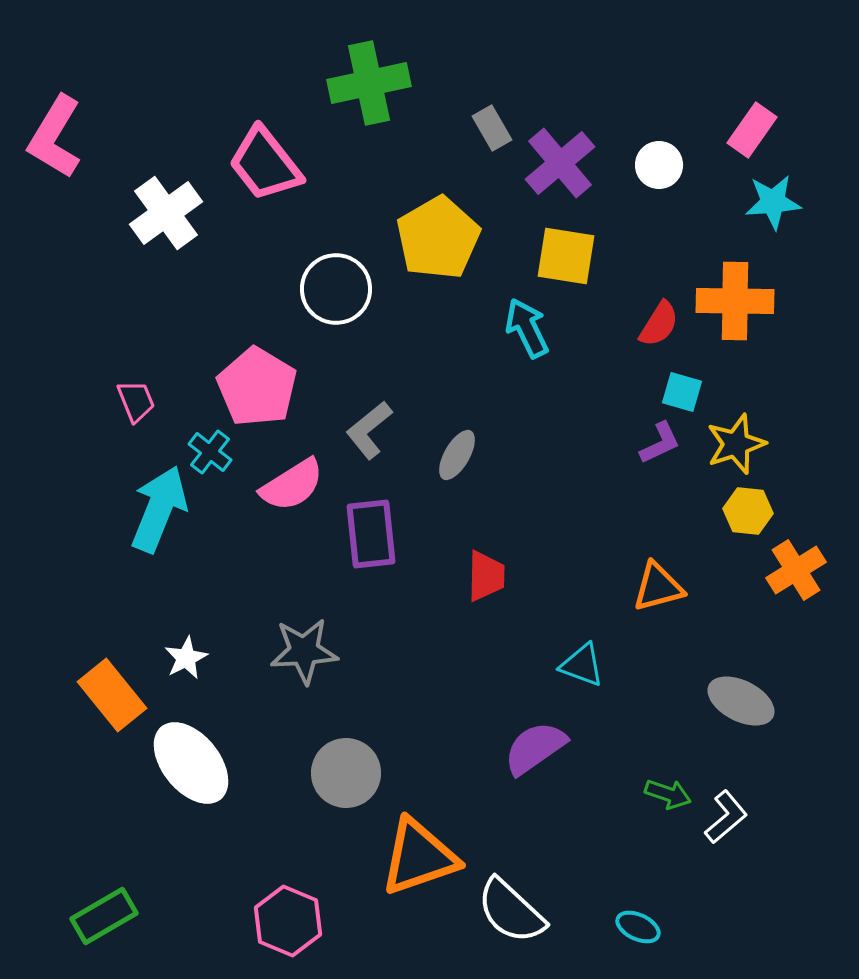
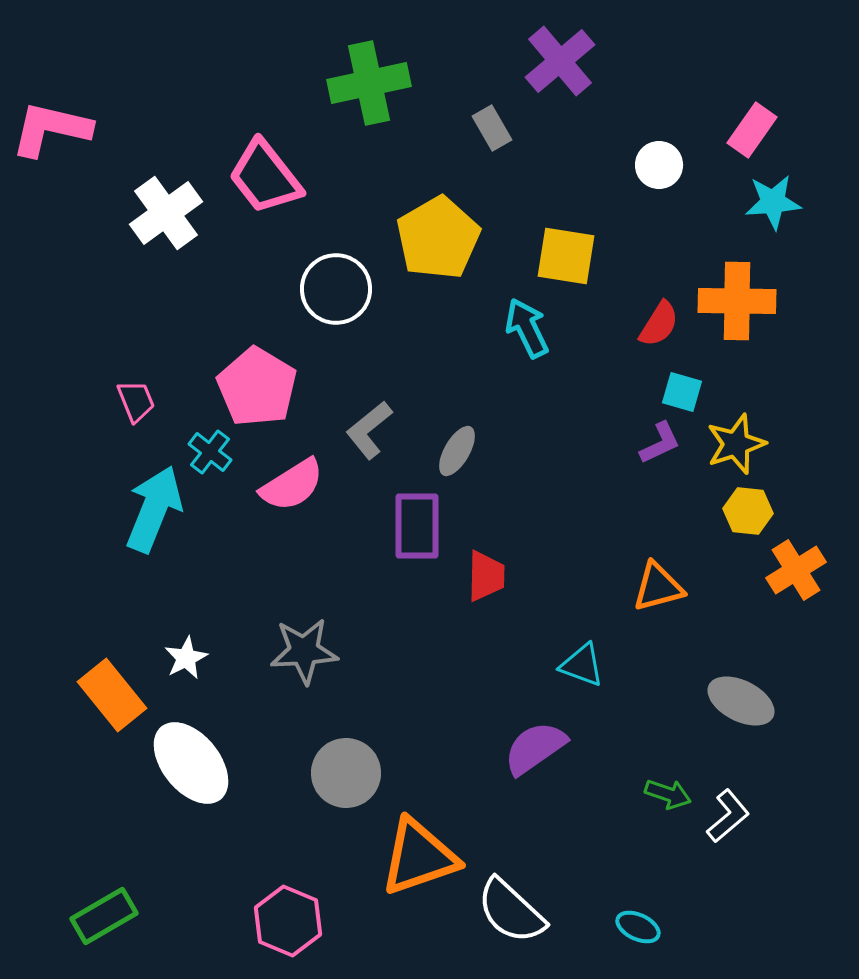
pink L-shape at (55, 137): moved 4 px left, 8 px up; rotated 72 degrees clockwise
purple cross at (560, 163): moved 102 px up
pink trapezoid at (265, 164): moved 13 px down
orange cross at (735, 301): moved 2 px right
gray ellipse at (457, 455): moved 4 px up
cyan arrow at (159, 509): moved 5 px left
purple rectangle at (371, 534): moved 46 px right, 8 px up; rotated 6 degrees clockwise
white L-shape at (726, 817): moved 2 px right, 1 px up
